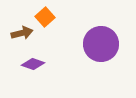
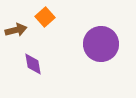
brown arrow: moved 6 px left, 3 px up
purple diamond: rotated 60 degrees clockwise
